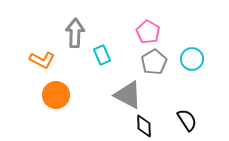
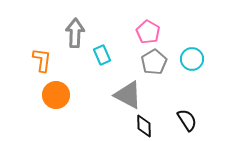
orange L-shape: rotated 110 degrees counterclockwise
